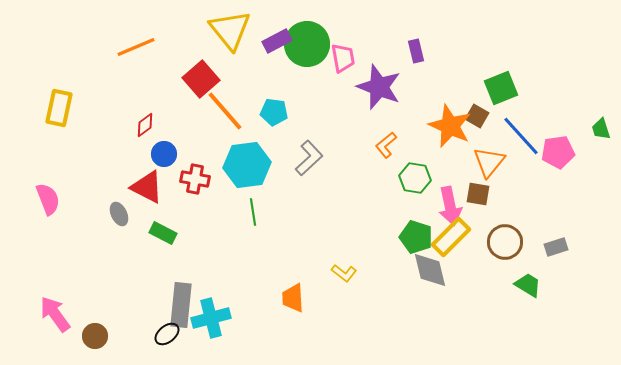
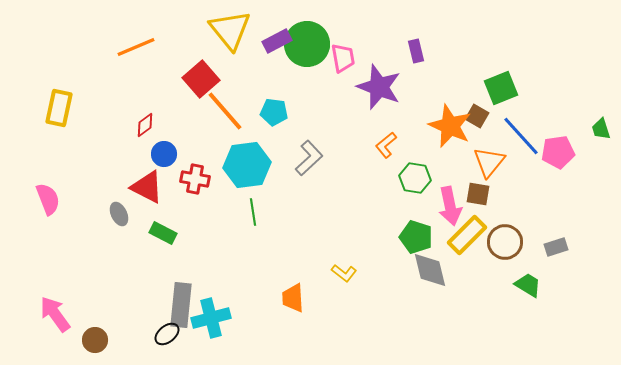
yellow rectangle at (451, 237): moved 16 px right, 2 px up
brown circle at (95, 336): moved 4 px down
